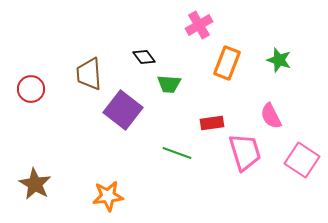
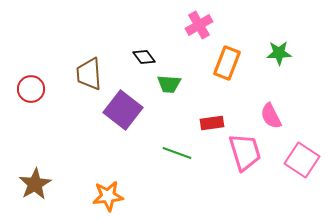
green star: moved 7 px up; rotated 20 degrees counterclockwise
brown star: rotated 12 degrees clockwise
